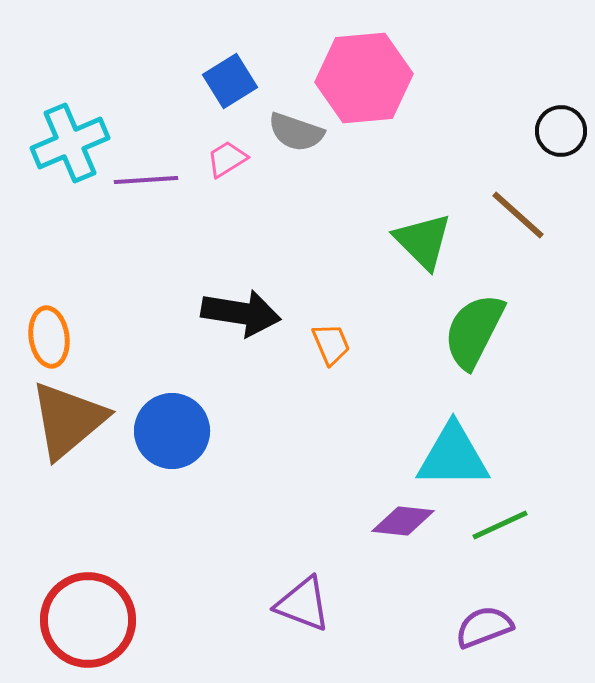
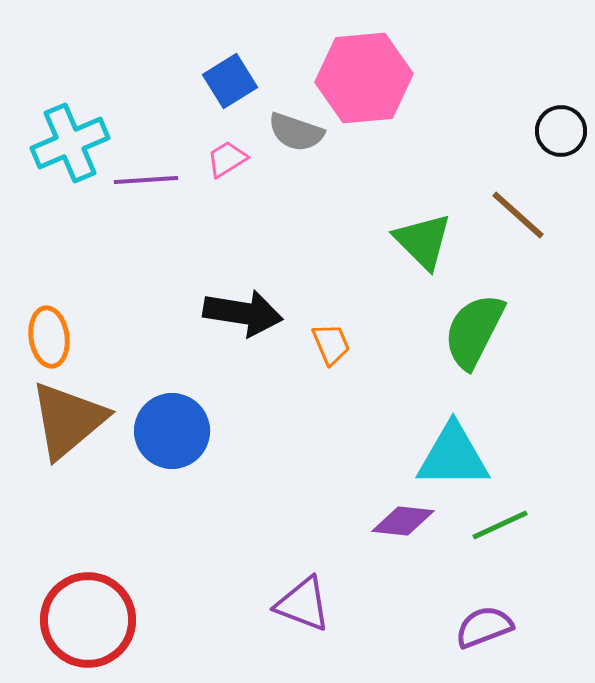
black arrow: moved 2 px right
